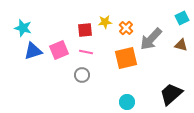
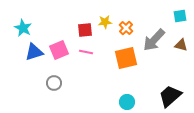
cyan square: moved 2 px left, 2 px up; rotated 16 degrees clockwise
cyan star: rotated 12 degrees clockwise
gray arrow: moved 3 px right, 1 px down
blue triangle: moved 1 px right, 1 px down
gray circle: moved 28 px left, 8 px down
black trapezoid: moved 1 px left, 2 px down
